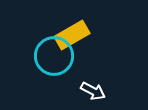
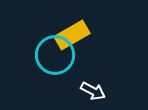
cyan circle: moved 1 px right, 1 px up
